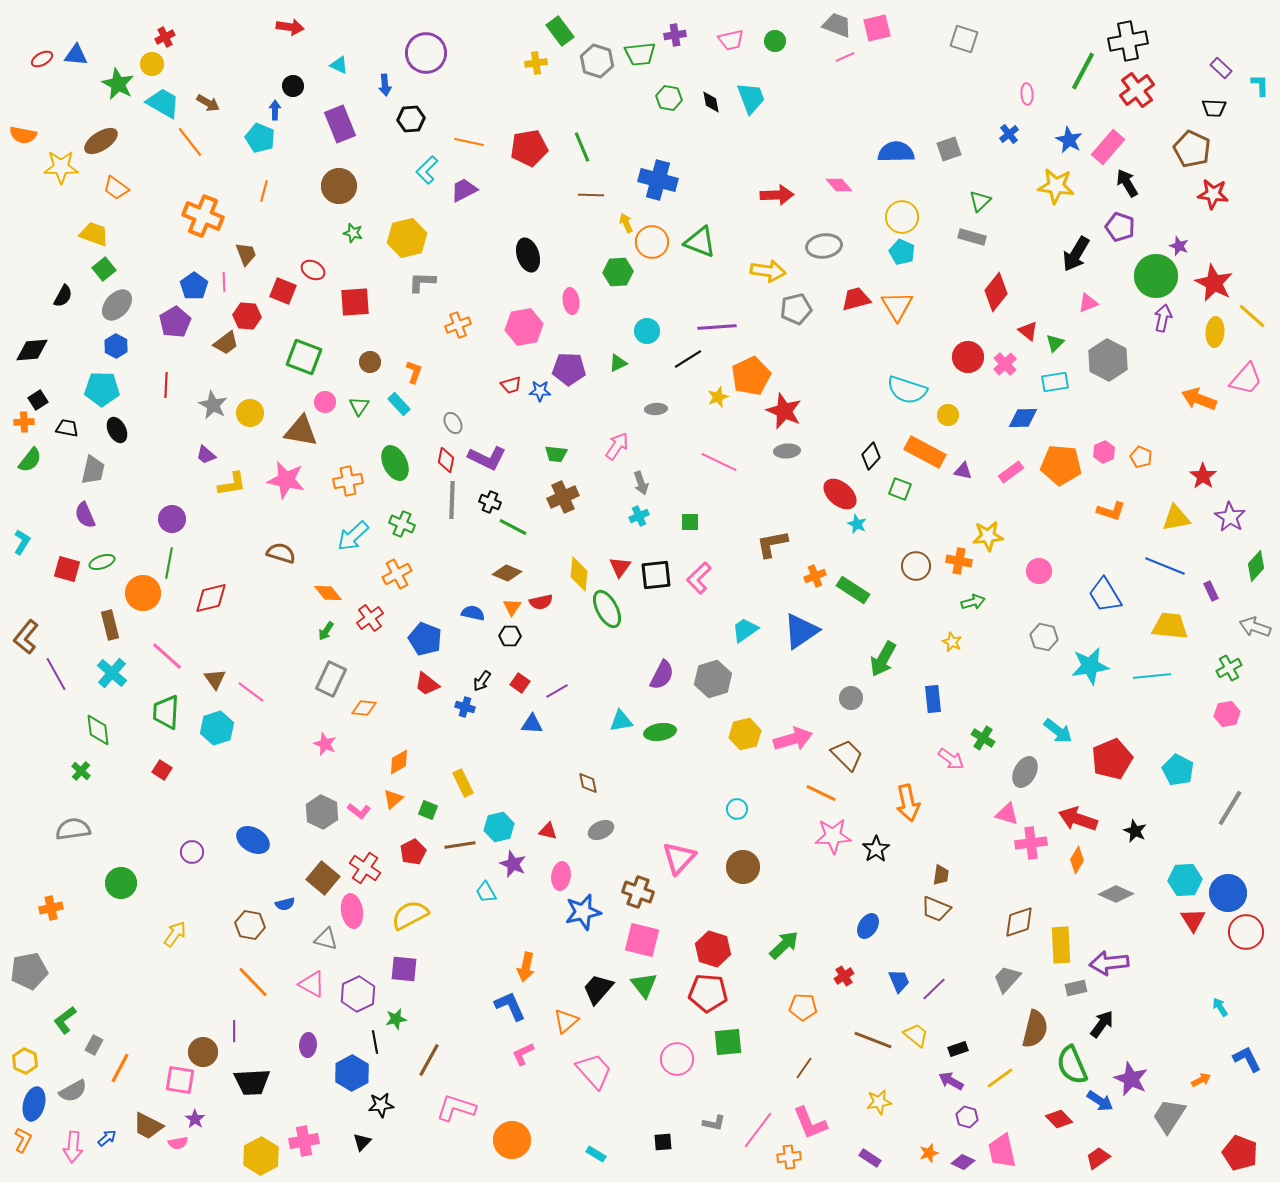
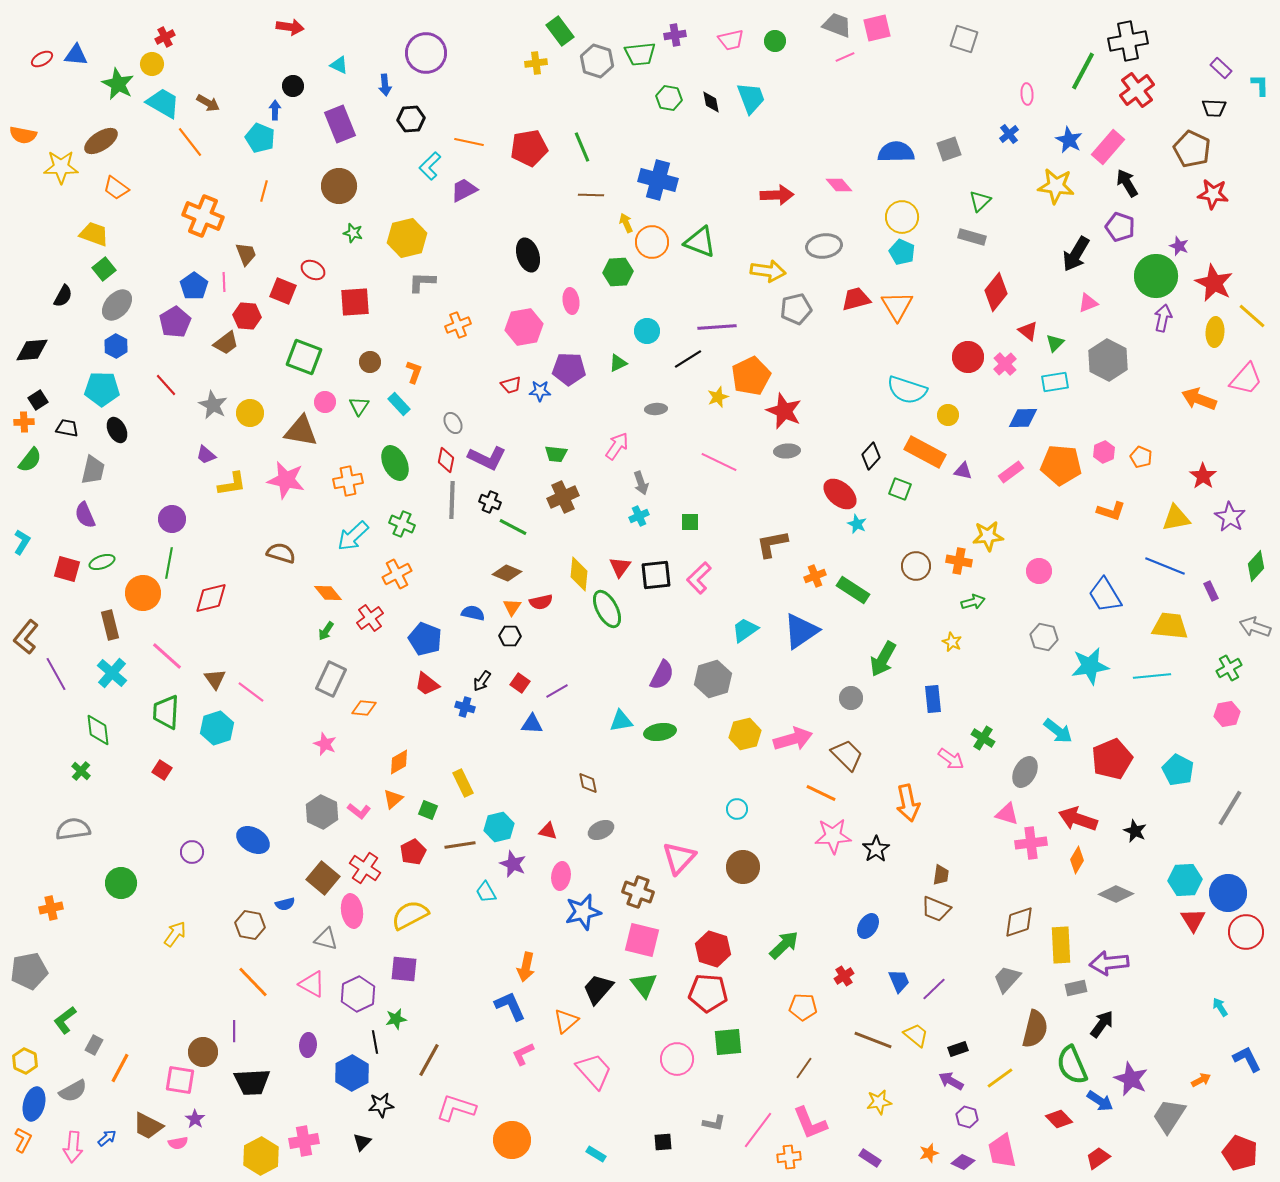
cyan L-shape at (427, 170): moved 3 px right, 4 px up
red line at (166, 385): rotated 45 degrees counterclockwise
